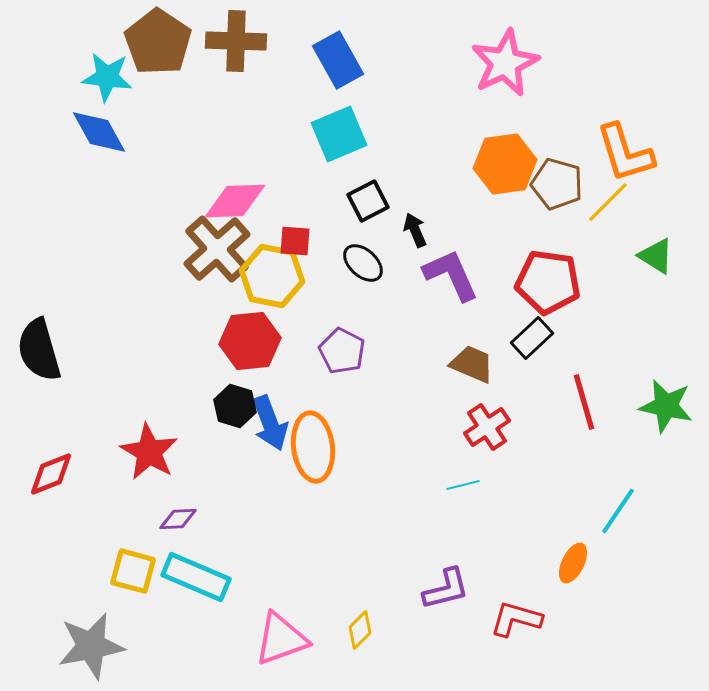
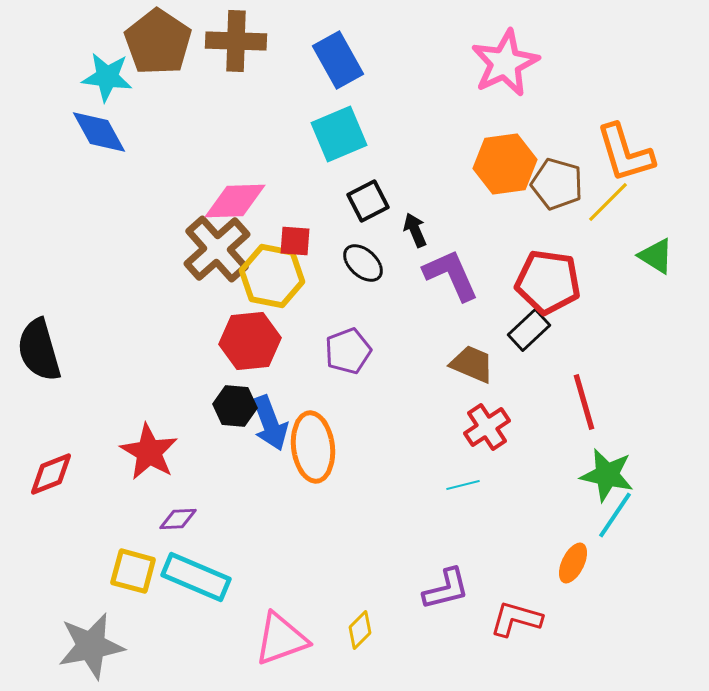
black rectangle at (532, 338): moved 3 px left, 8 px up
purple pentagon at (342, 351): moved 6 px right; rotated 24 degrees clockwise
black hexagon at (235, 406): rotated 12 degrees counterclockwise
green star at (666, 406): moved 59 px left, 69 px down
cyan line at (618, 511): moved 3 px left, 4 px down
